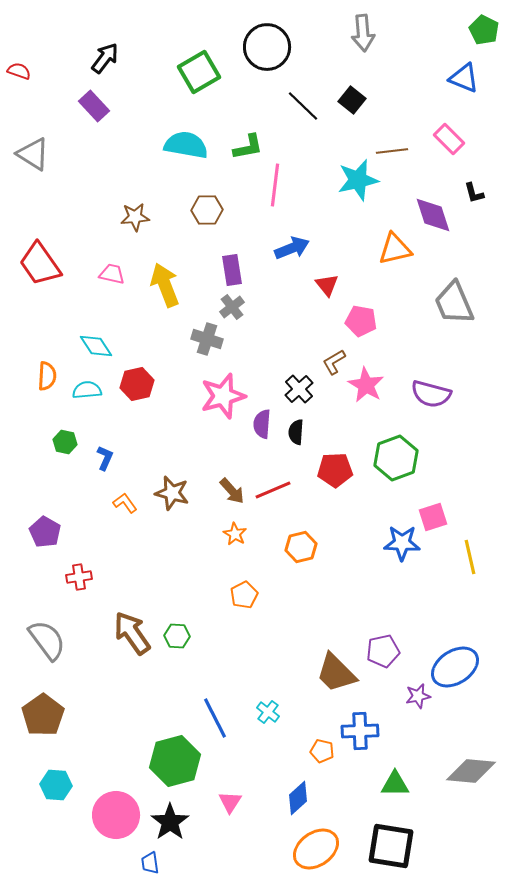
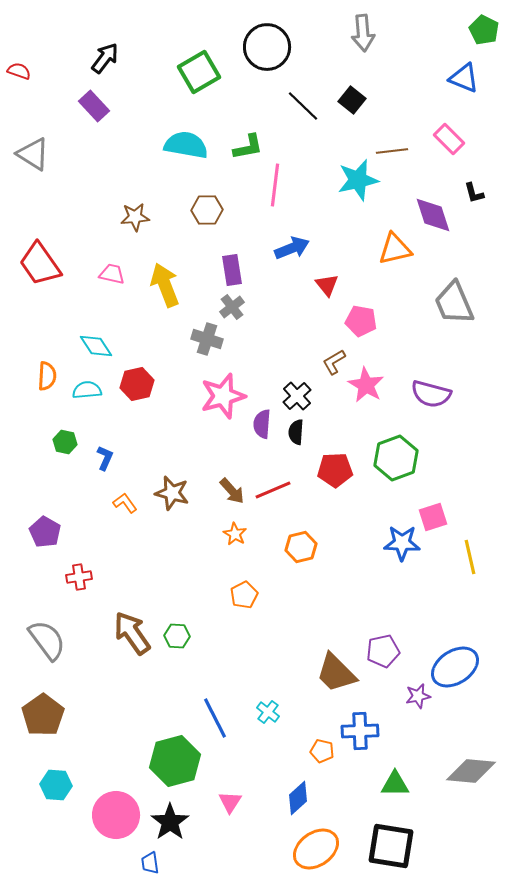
black cross at (299, 389): moved 2 px left, 7 px down
